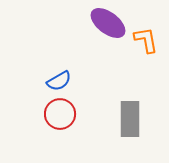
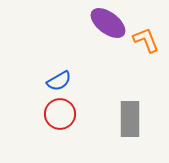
orange L-shape: rotated 12 degrees counterclockwise
